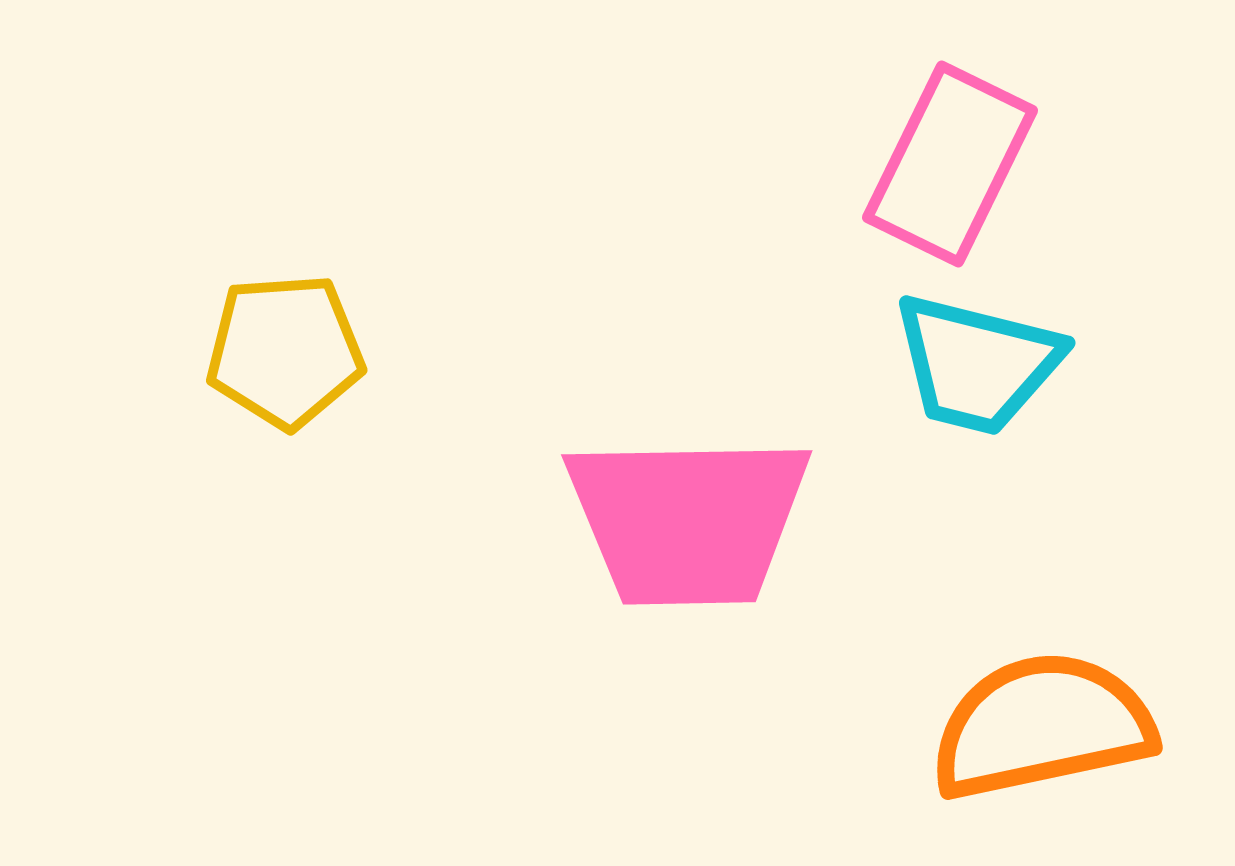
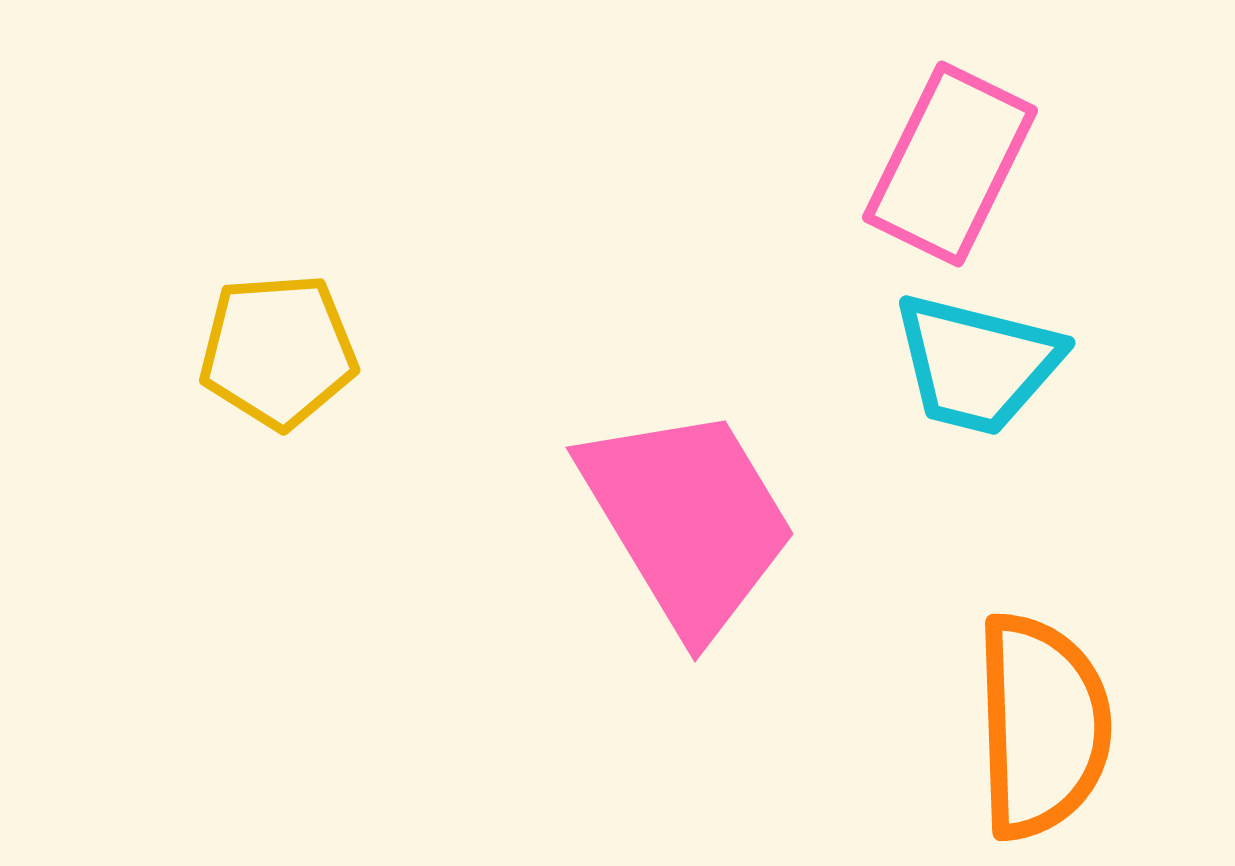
yellow pentagon: moved 7 px left
pink trapezoid: rotated 120 degrees counterclockwise
orange semicircle: rotated 100 degrees clockwise
